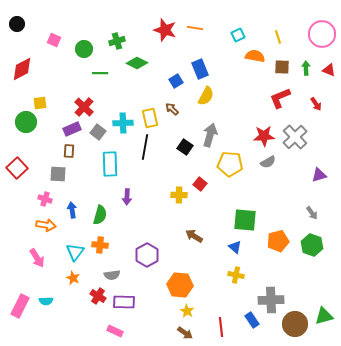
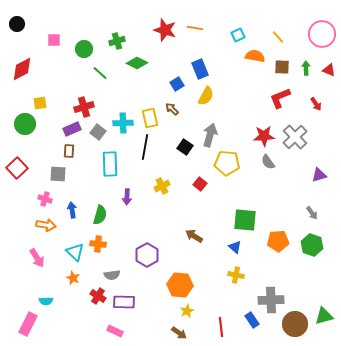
yellow line at (278, 37): rotated 24 degrees counterclockwise
pink square at (54, 40): rotated 24 degrees counterclockwise
green line at (100, 73): rotated 42 degrees clockwise
blue square at (176, 81): moved 1 px right, 3 px down
red cross at (84, 107): rotated 30 degrees clockwise
green circle at (26, 122): moved 1 px left, 2 px down
gray semicircle at (268, 162): rotated 84 degrees clockwise
yellow pentagon at (230, 164): moved 3 px left, 1 px up
yellow cross at (179, 195): moved 17 px left, 9 px up; rotated 28 degrees counterclockwise
orange pentagon at (278, 241): rotated 10 degrees clockwise
orange cross at (100, 245): moved 2 px left, 1 px up
cyan triangle at (75, 252): rotated 24 degrees counterclockwise
pink rectangle at (20, 306): moved 8 px right, 18 px down
yellow star at (187, 311): rotated 16 degrees clockwise
brown arrow at (185, 333): moved 6 px left
